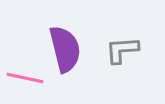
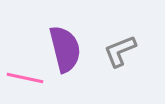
gray L-shape: moved 2 px left, 1 px down; rotated 18 degrees counterclockwise
